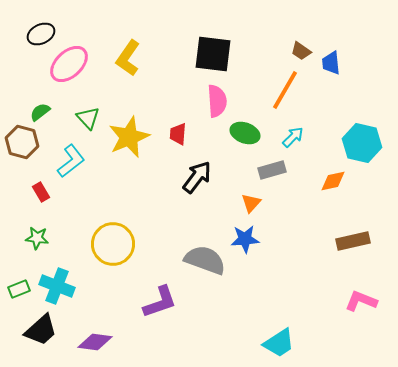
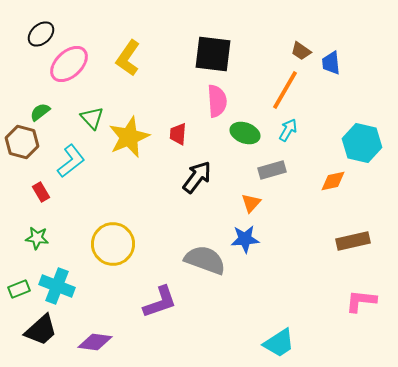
black ellipse: rotated 16 degrees counterclockwise
green triangle: moved 4 px right
cyan arrow: moved 5 px left, 7 px up; rotated 15 degrees counterclockwise
pink L-shape: rotated 16 degrees counterclockwise
